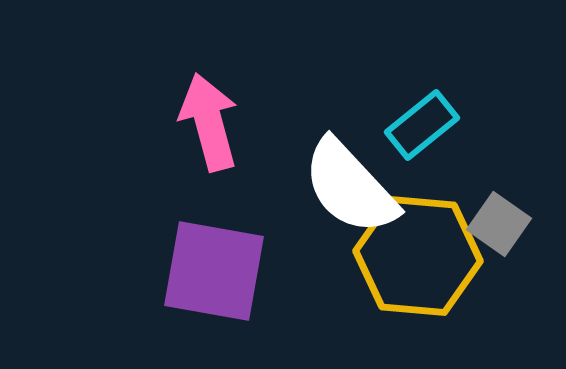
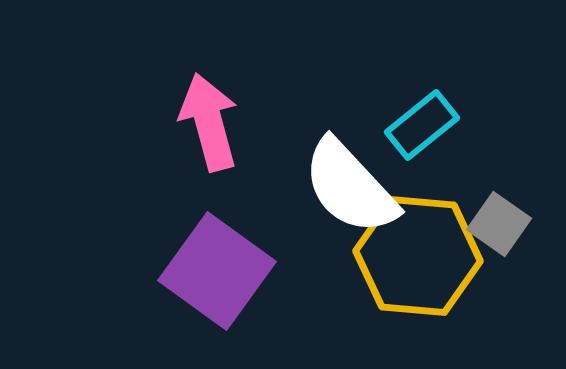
purple square: moved 3 px right; rotated 26 degrees clockwise
